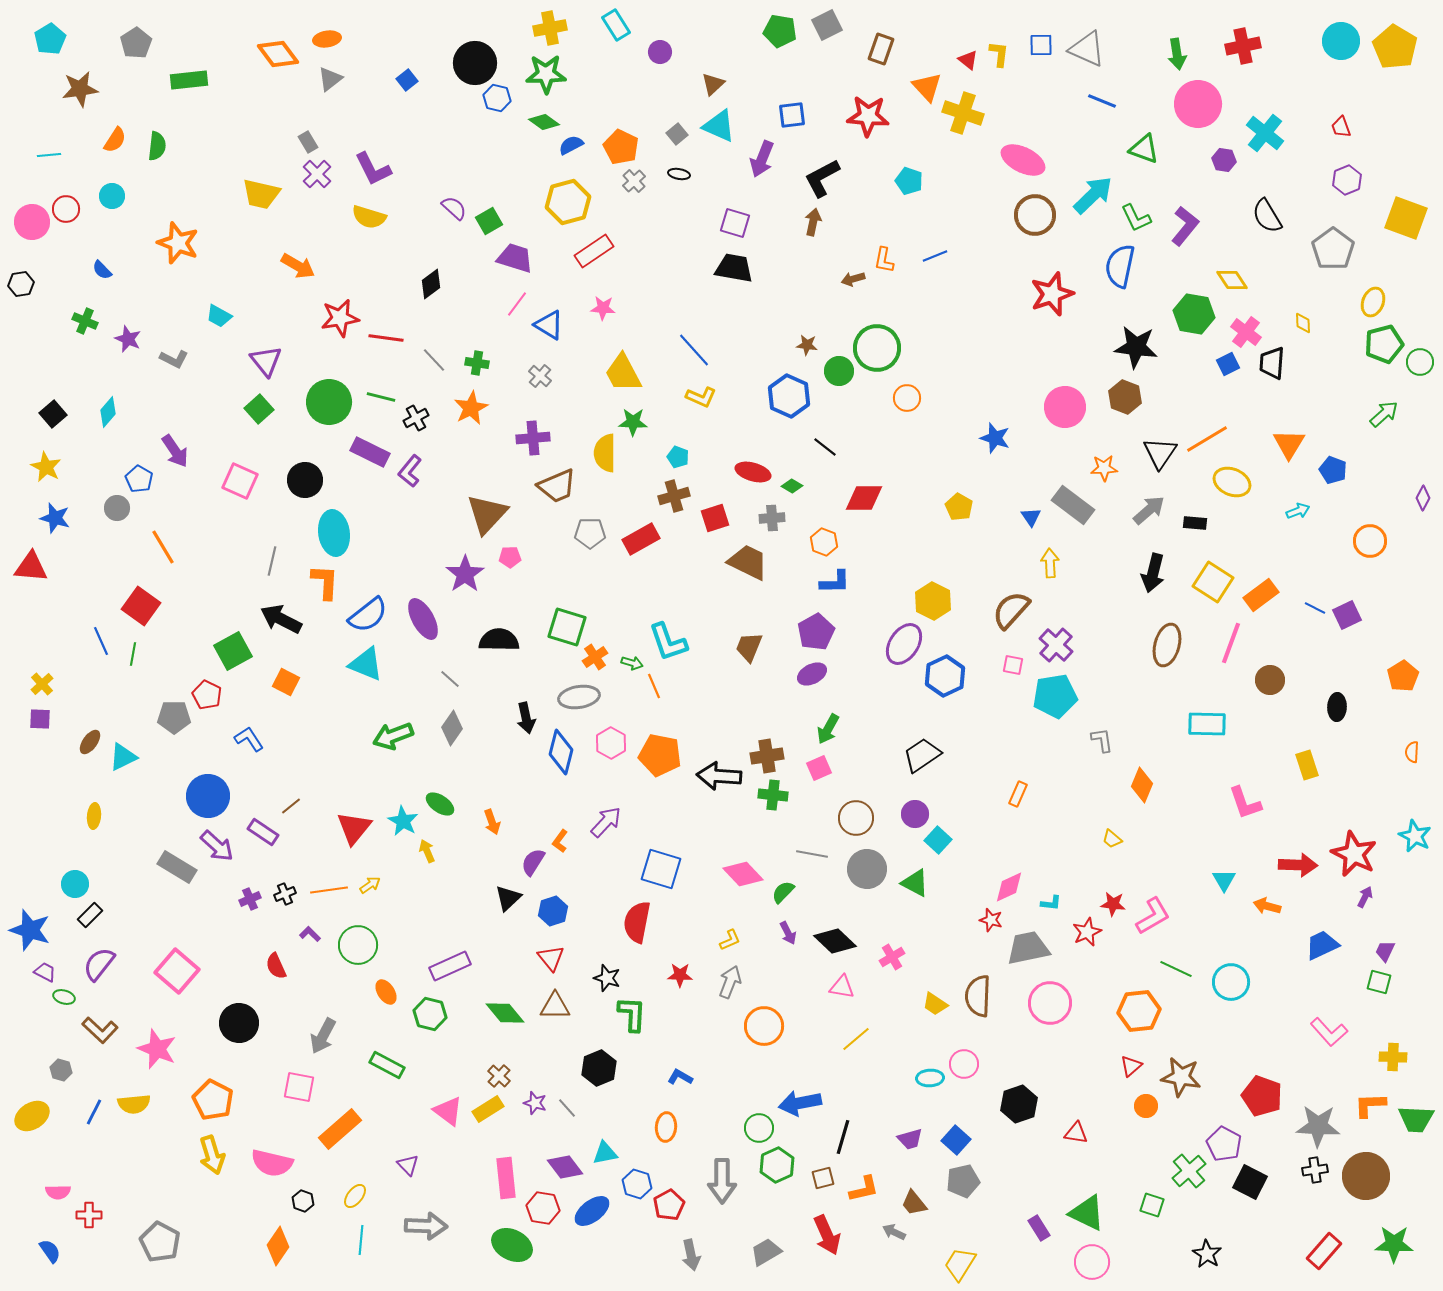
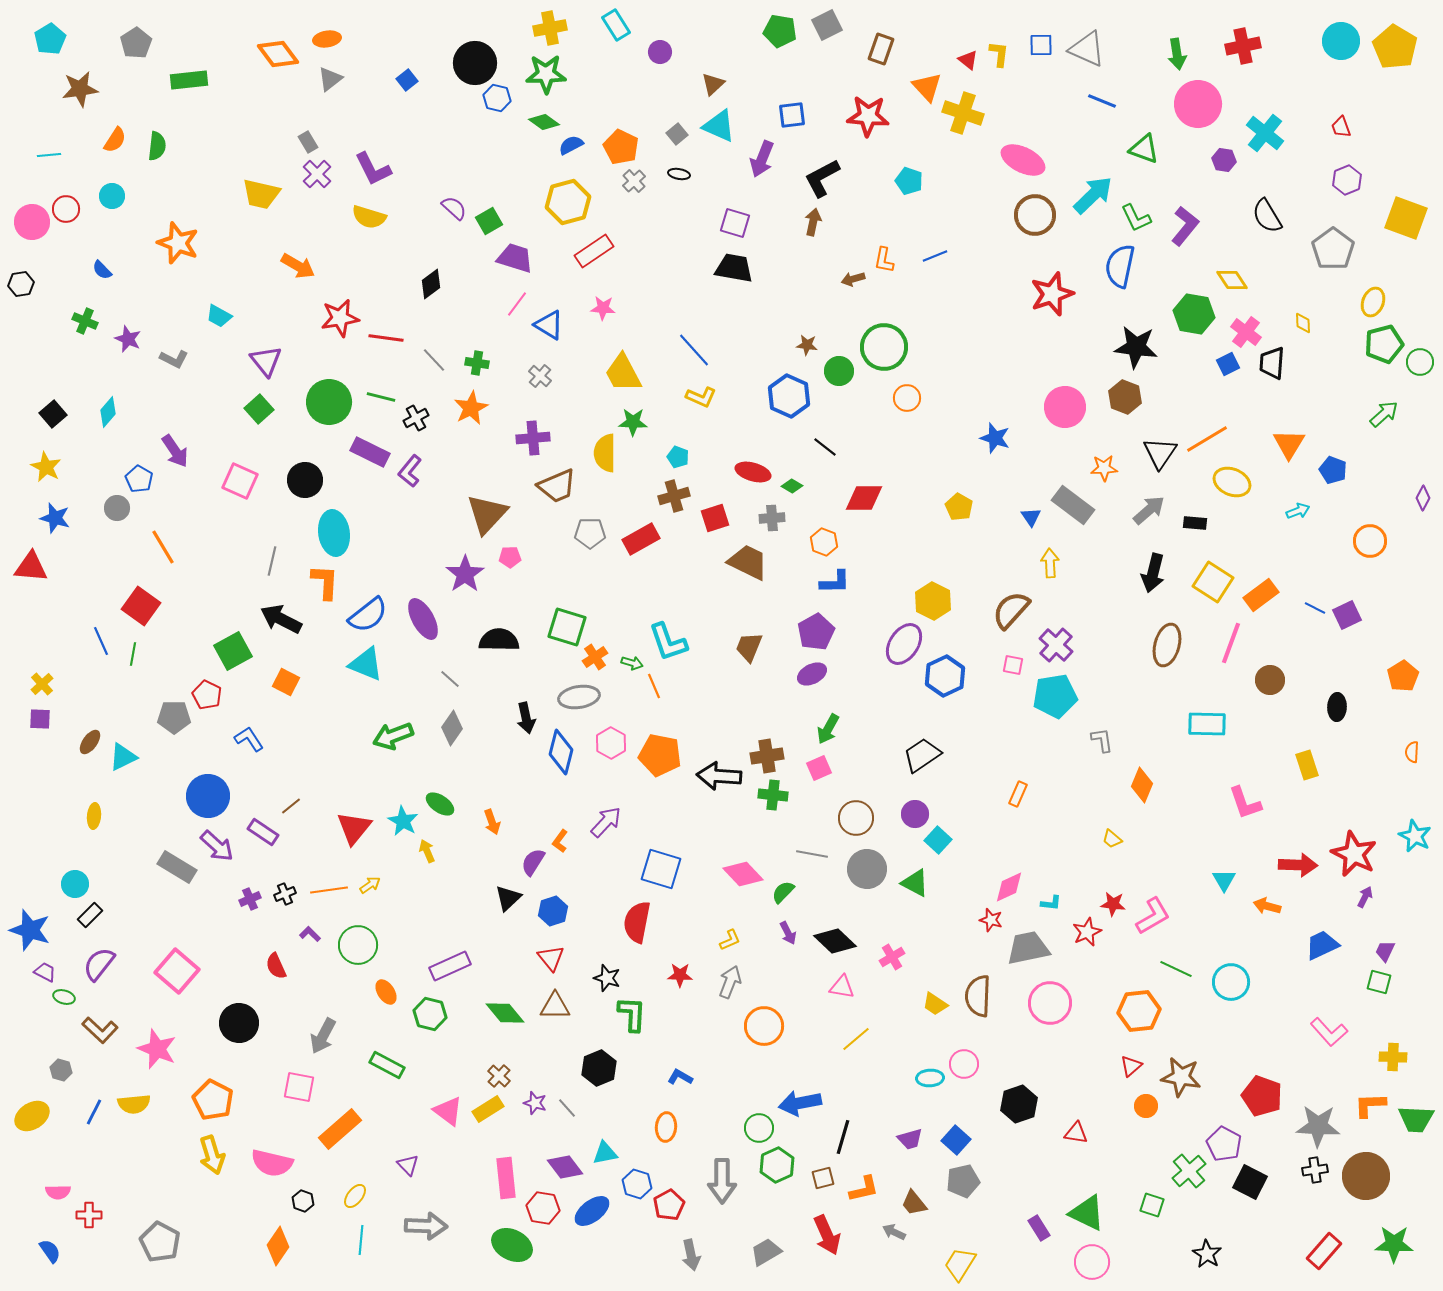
green circle at (877, 348): moved 7 px right, 1 px up
